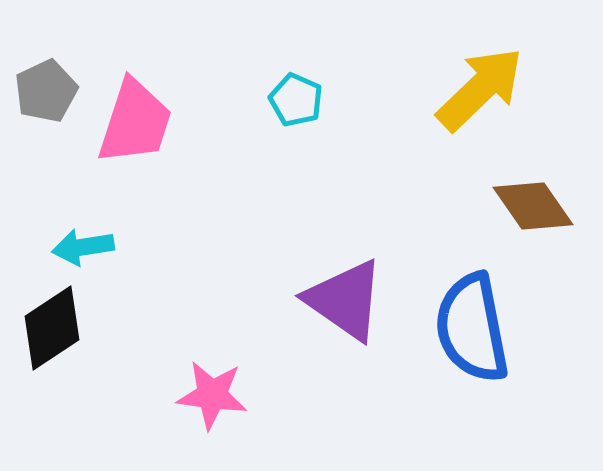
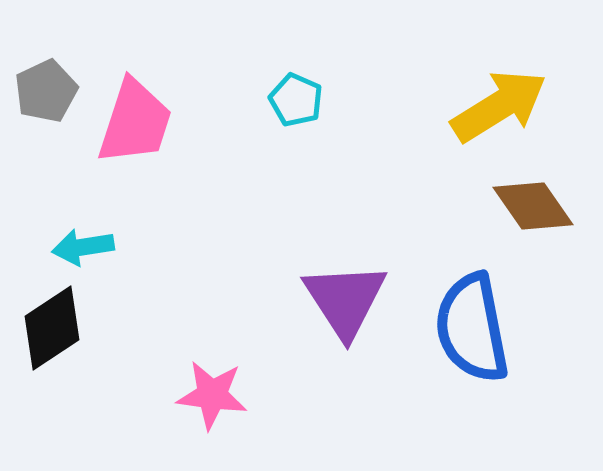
yellow arrow: moved 19 px right, 17 px down; rotated 12 degrees clockwise
purple triangle: rotated 22 degrees clockwise
